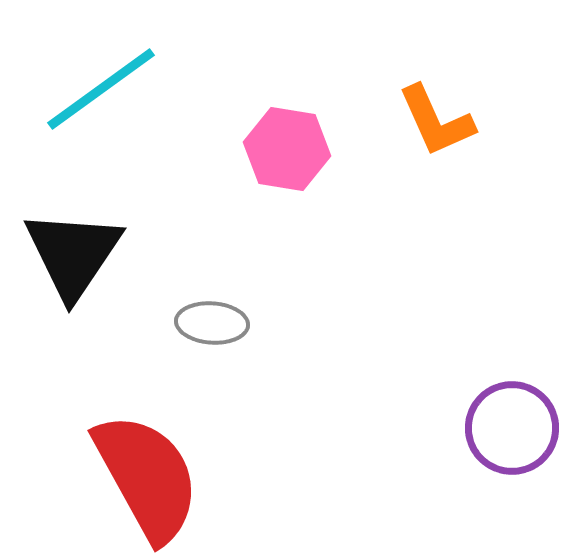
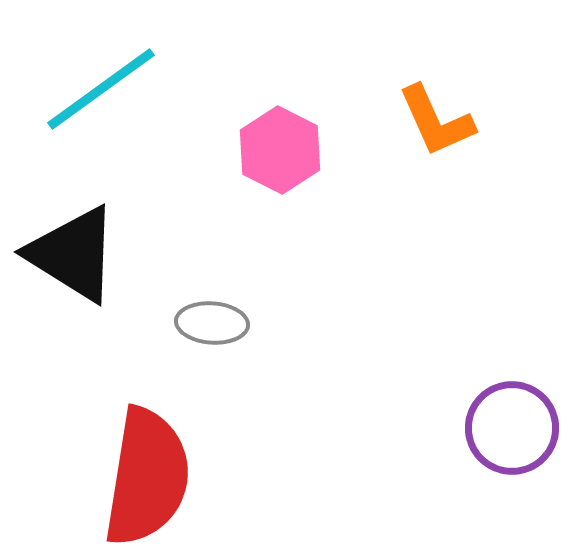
pink hexagon: moved 7 px left, 1 px down; rotated 18 degrees clockwise
black triangle: rotated 32 degrees counterclockwise
red semicircle: rotated 38 degrees clockwise
